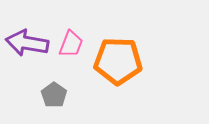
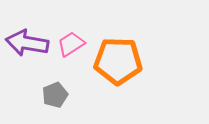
pink trapezoid: rotated 144 degrees counterclockwise
gray pentagon: moved 1 px right; rotated 15 degrees clockwise
